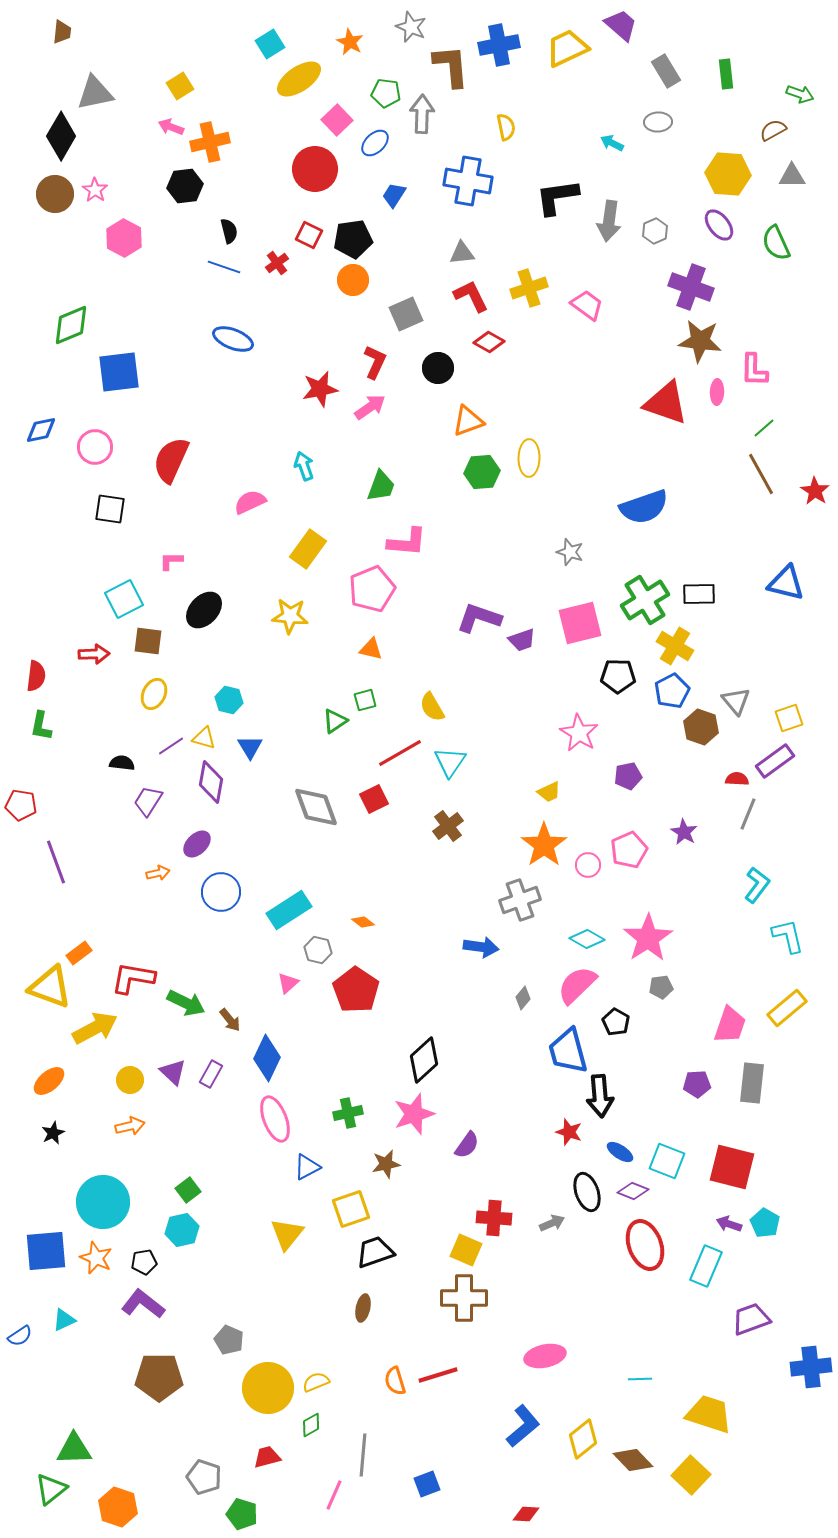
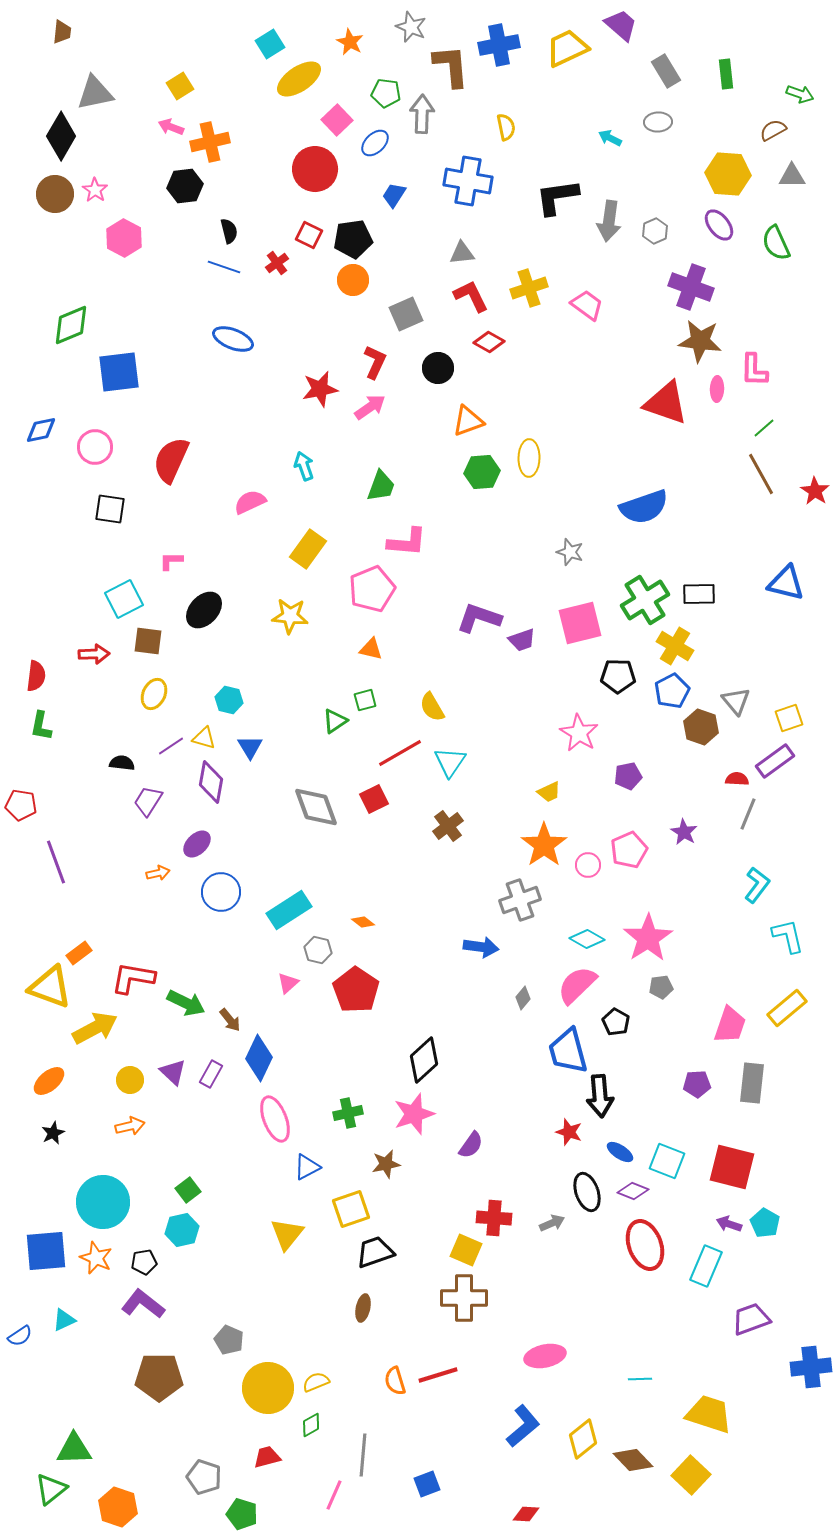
cyan arrow at (612, 143): moved 2 px left, 5 px up
pink ellipse at (717, 392): moved 3 px up
blue diamond at (267, 1058): moved 8 px left
purple semicircle at (467, 1145): moved 4 px right
